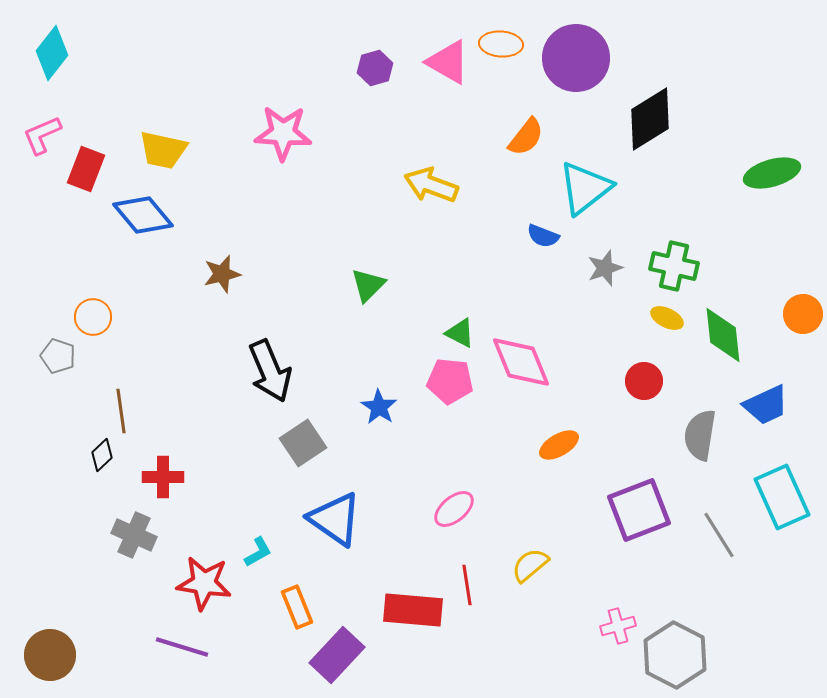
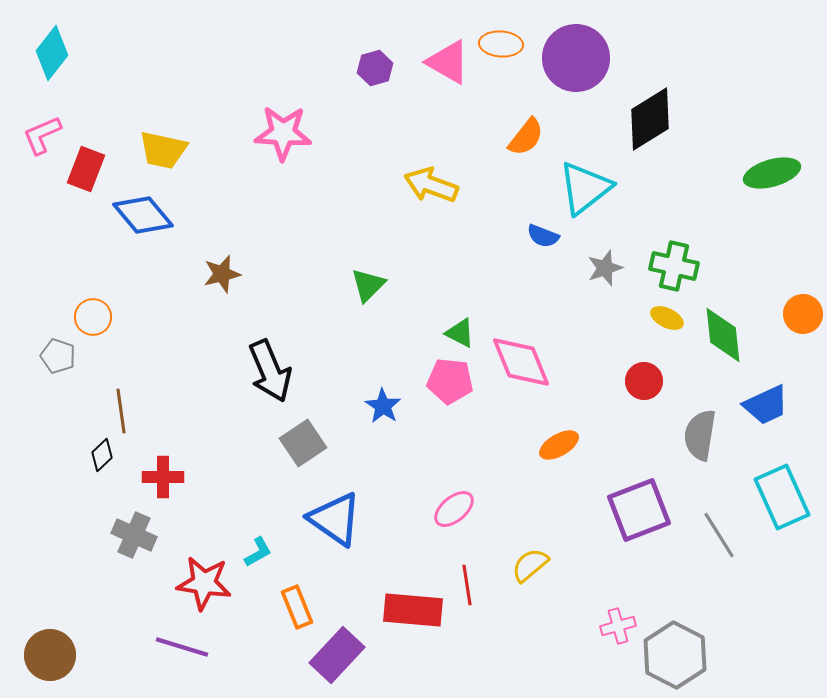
blue star at (379, 407): moved 4 px right, 1 px up
